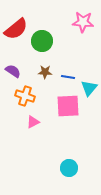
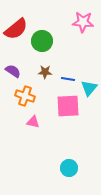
blue line: moved 2 px down
pink triangle: rotated 40 degrees clockwise
